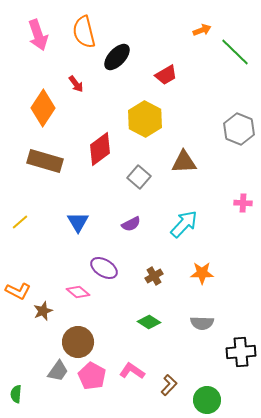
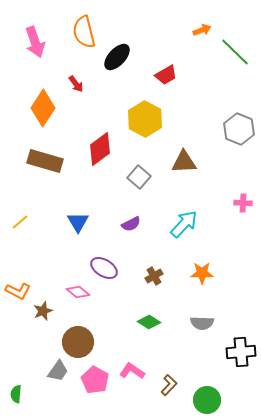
pink arrow: moved 3 px left, 7 px down
pink pentagon: moved 3 px right, 4 px down
